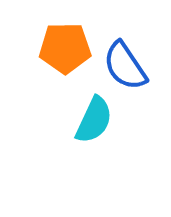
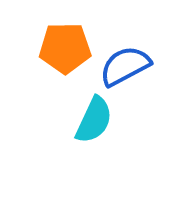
blue semicircle: rotated 96 degrees clockwise
